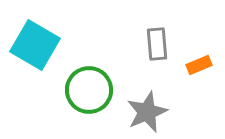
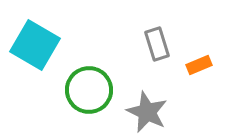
gray rectangle: rotated 12 degrees counterclockwise
gray star: rotated 24 degrees counterclockwise
